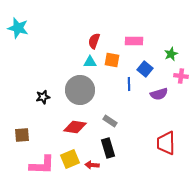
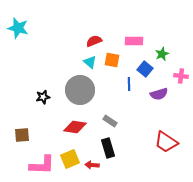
red semicircle: rotated 49 degrees clockwise
green star: moved 9 px left
cyan triangle: rotated 40 degrees clockwise
red trapezoid: moved 1 px up; rotated 55 degrees counterclockwise
